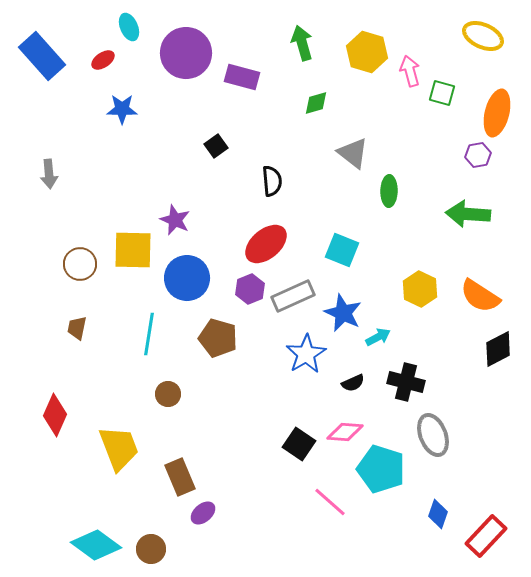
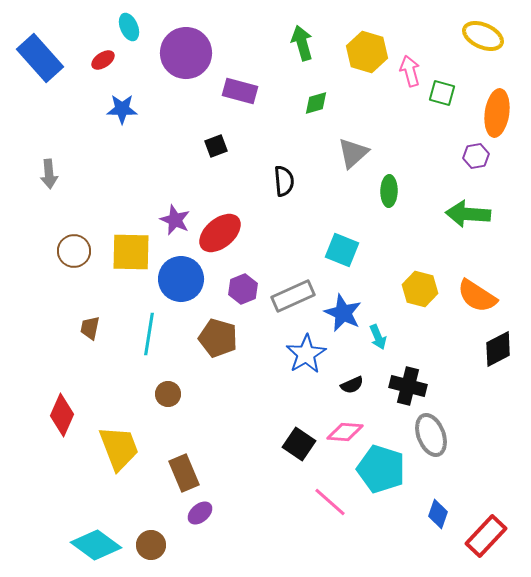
blue rectangle at (42, 56): moved 2 px left, 2 px down
purple rectangle at (242, 77): moved 2 px left, 14 px down
orange ellipse at (497, 113): rotated 6 degrees counterclockwise
black square at (216, 146): rotated 15 degrees clockwise
gray triangle at (353, 153): rotated 40 degrees clockwise
purple hexagon at (478, 155): moved 2 px left, 1 px down
black semicircle at (272, 181): moved 12 px right
red ellipse at (266, 244): moved 46 px left, 11 px up
yellow square at (133, 250): moved 2 px left, 2 px down
brown circle at (80, 264): moved 6 px left, 13 px up
blue circle at (187, 278): moved 6 px left, 1 px down
purple hexagon at (250, 289): moved 7 px left
yellow hexagon at (420, 289): rotated 12 degrees counterclockwise
orange semicircle at (480, 296): moved 3 px left
brown trapezoid at (77, 328): moved 13 px right
cyan arrow at (378, 337): rotated 95 degrees clockwise
black cross at (406, 382): moved 2 px right, 4 px down
black semicircle at (353, 383): moved 1 px left, 2 px down
red diamond at (55, 415): moved 7 px right
gray ellipse at (433, 435): moved 2 px left
brown rectangle at (180, 477): moved 4 px right, 4 px up
purple ellipse at (203, 513): moved 3 px left
brown circle at (151, 549): moved 4 px up
